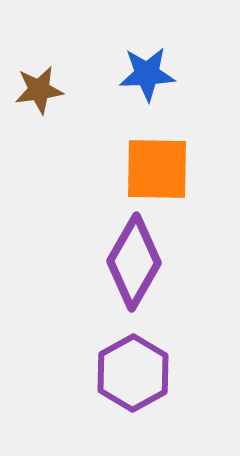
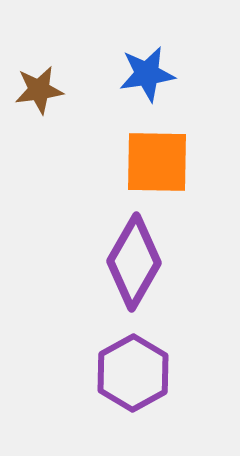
blue star: rotated 6 degrees counterclockwise
orange square: moved 7 px up
